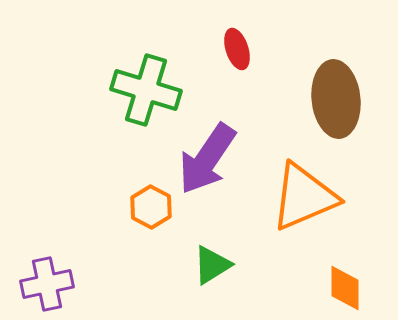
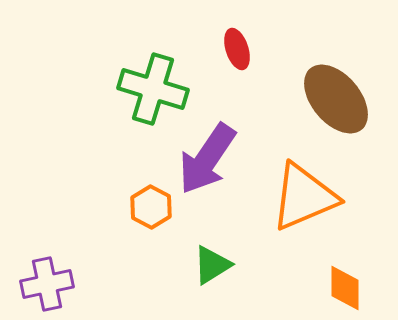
green cross: moved 7 px right, 1 px up
brown ellipse: rotated 34 degrees counterclockwise
